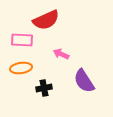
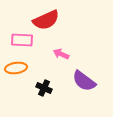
orange ellipse: moved 5 px left
purple semicircle: rotated 20 degrees counterclockwise
black cross: rotated 35 degrees clockwise
